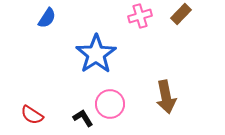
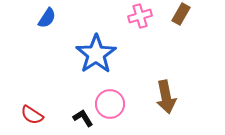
brown rectangle: rotated 15 degrees counterclockwise
